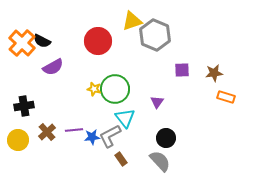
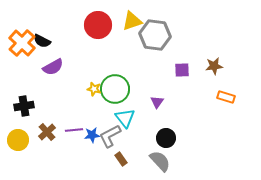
gray hexagon: rotated 16 degrees counterclockwise
red circle: moved 16 px up
brown star: moved 7 px up
blue star: moved 2 px up
